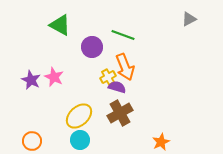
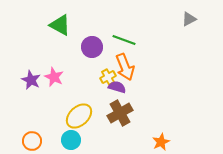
green line: moved 1 px right, 5 px down
cyan circle: moved 9 px left
